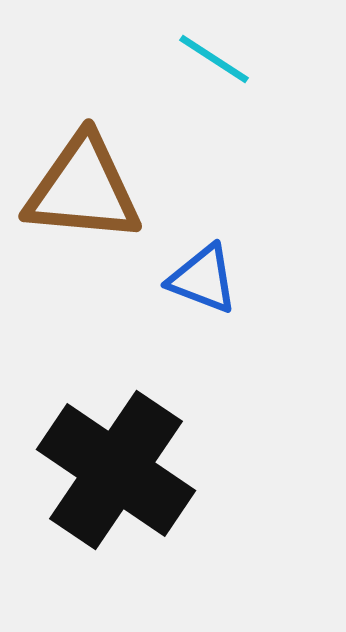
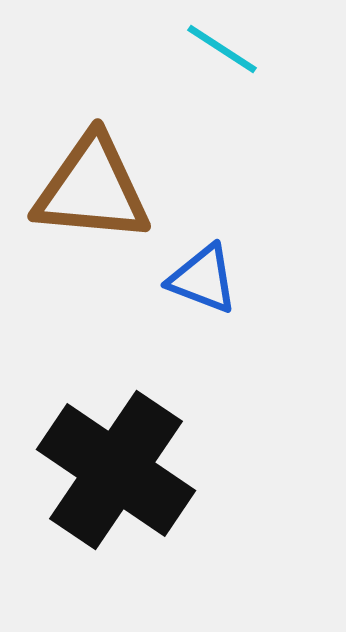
cyan line: moved 8 px right, 10 px up
brown triangle: moved 9 px right
